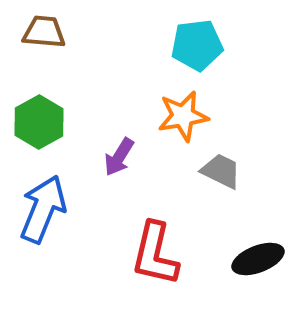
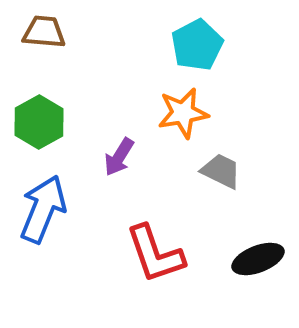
cyan pentagon: rotated 21 degrees counterclockwise
orange star: moved 3 px up
red L-shape: rotated 32 degrees counterclockwise
